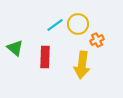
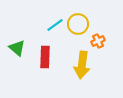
orange cross: moved 1 px right, 1 px down
green triangle: moved 2 px right
